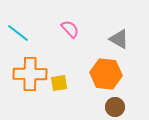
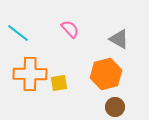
orange hexagon: rotated 20 degrees counterclockwise
